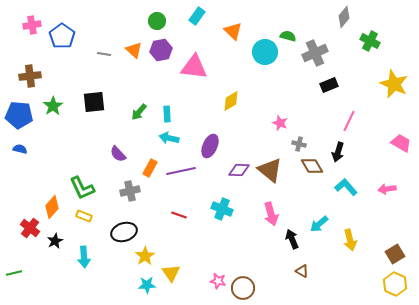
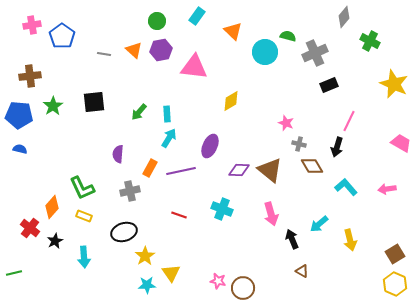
pink star at (280, 123): moved 6 px right
cyan arrow at (169, 138): rotated 108 degrees clockwise
black arrow at (338, 152): moved 1 px left, 5 px up
purple semicircle at (118, 154): rotated 48 degrees clockwise
